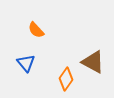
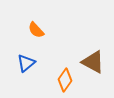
blue triangle: rotated 30 degrees clockwise
orange diamond: moved 1 px left, 1 px down
